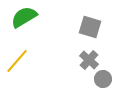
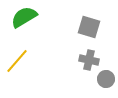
gray square: moved 1 px left
gray cross: rotated 30 degrees counterclockwise
gray circle: moved 3 px right
